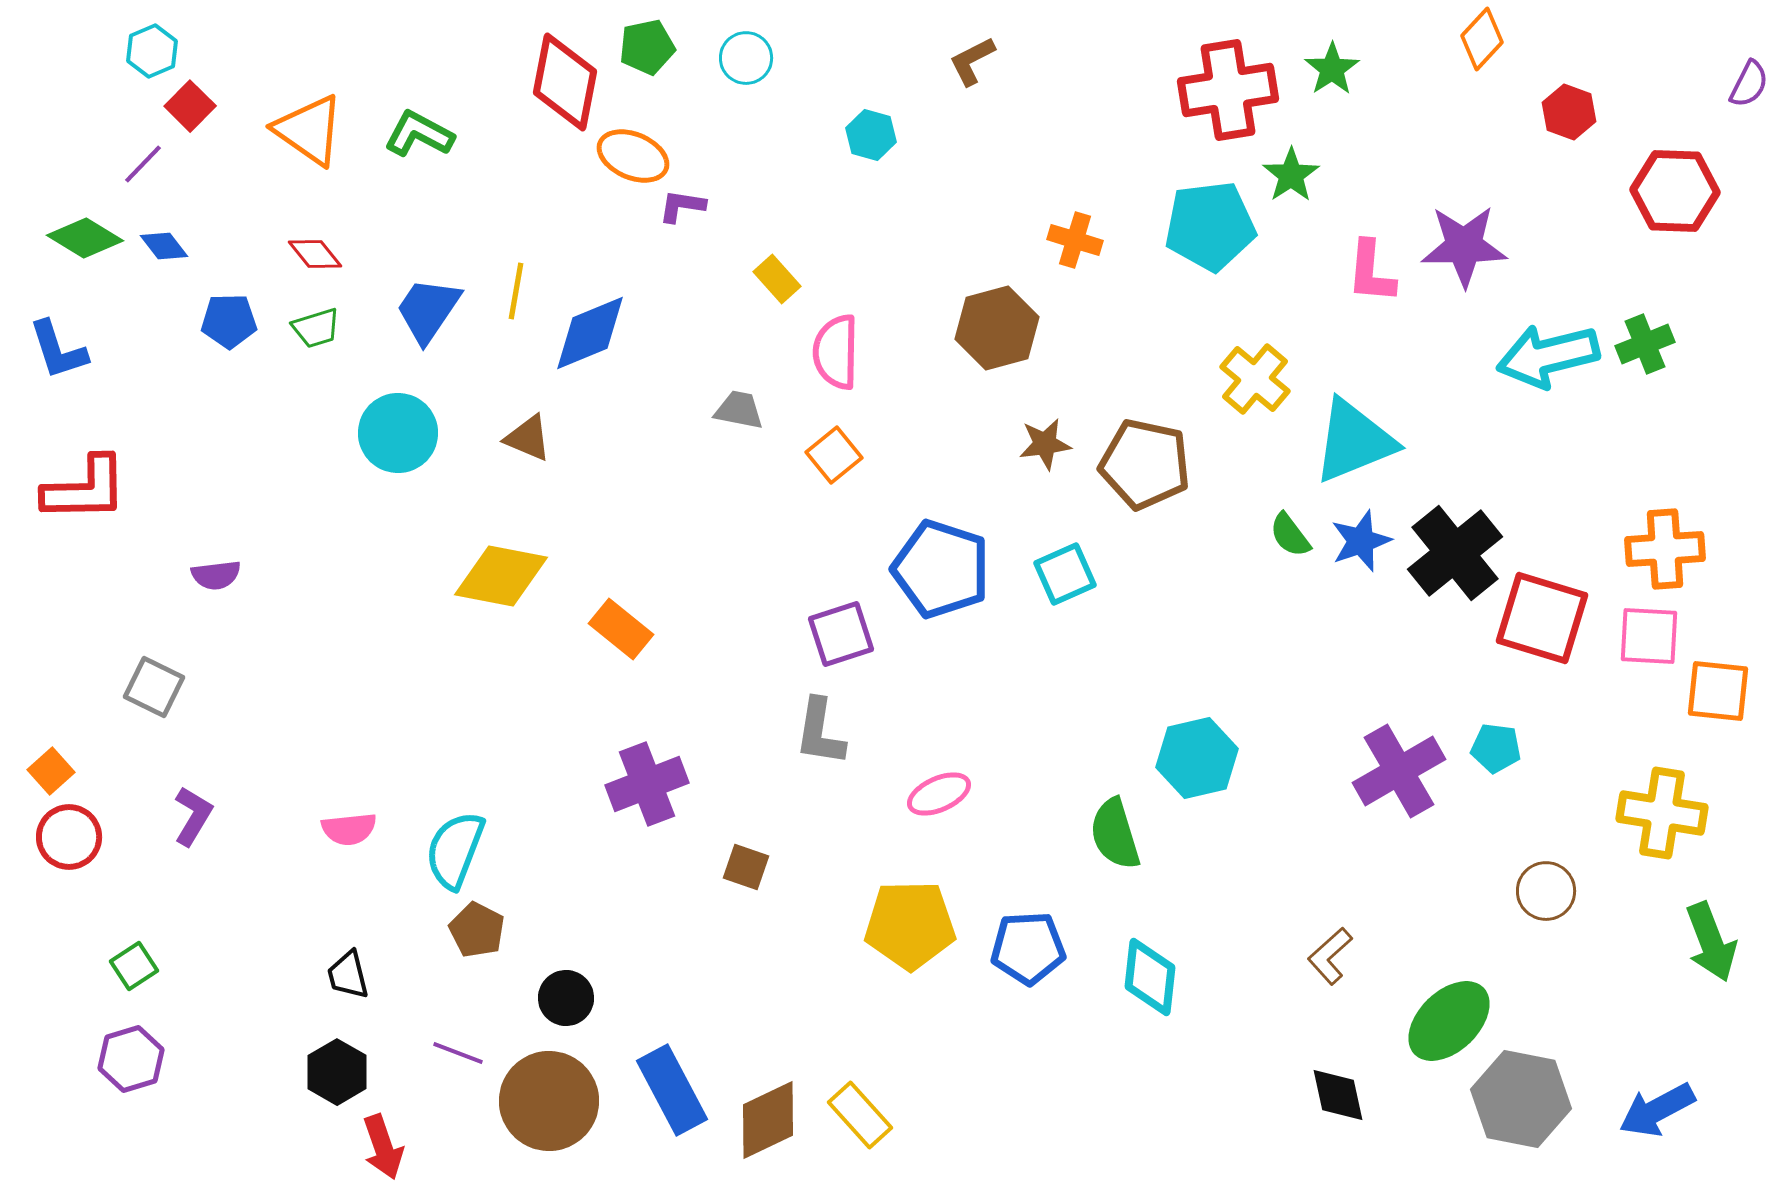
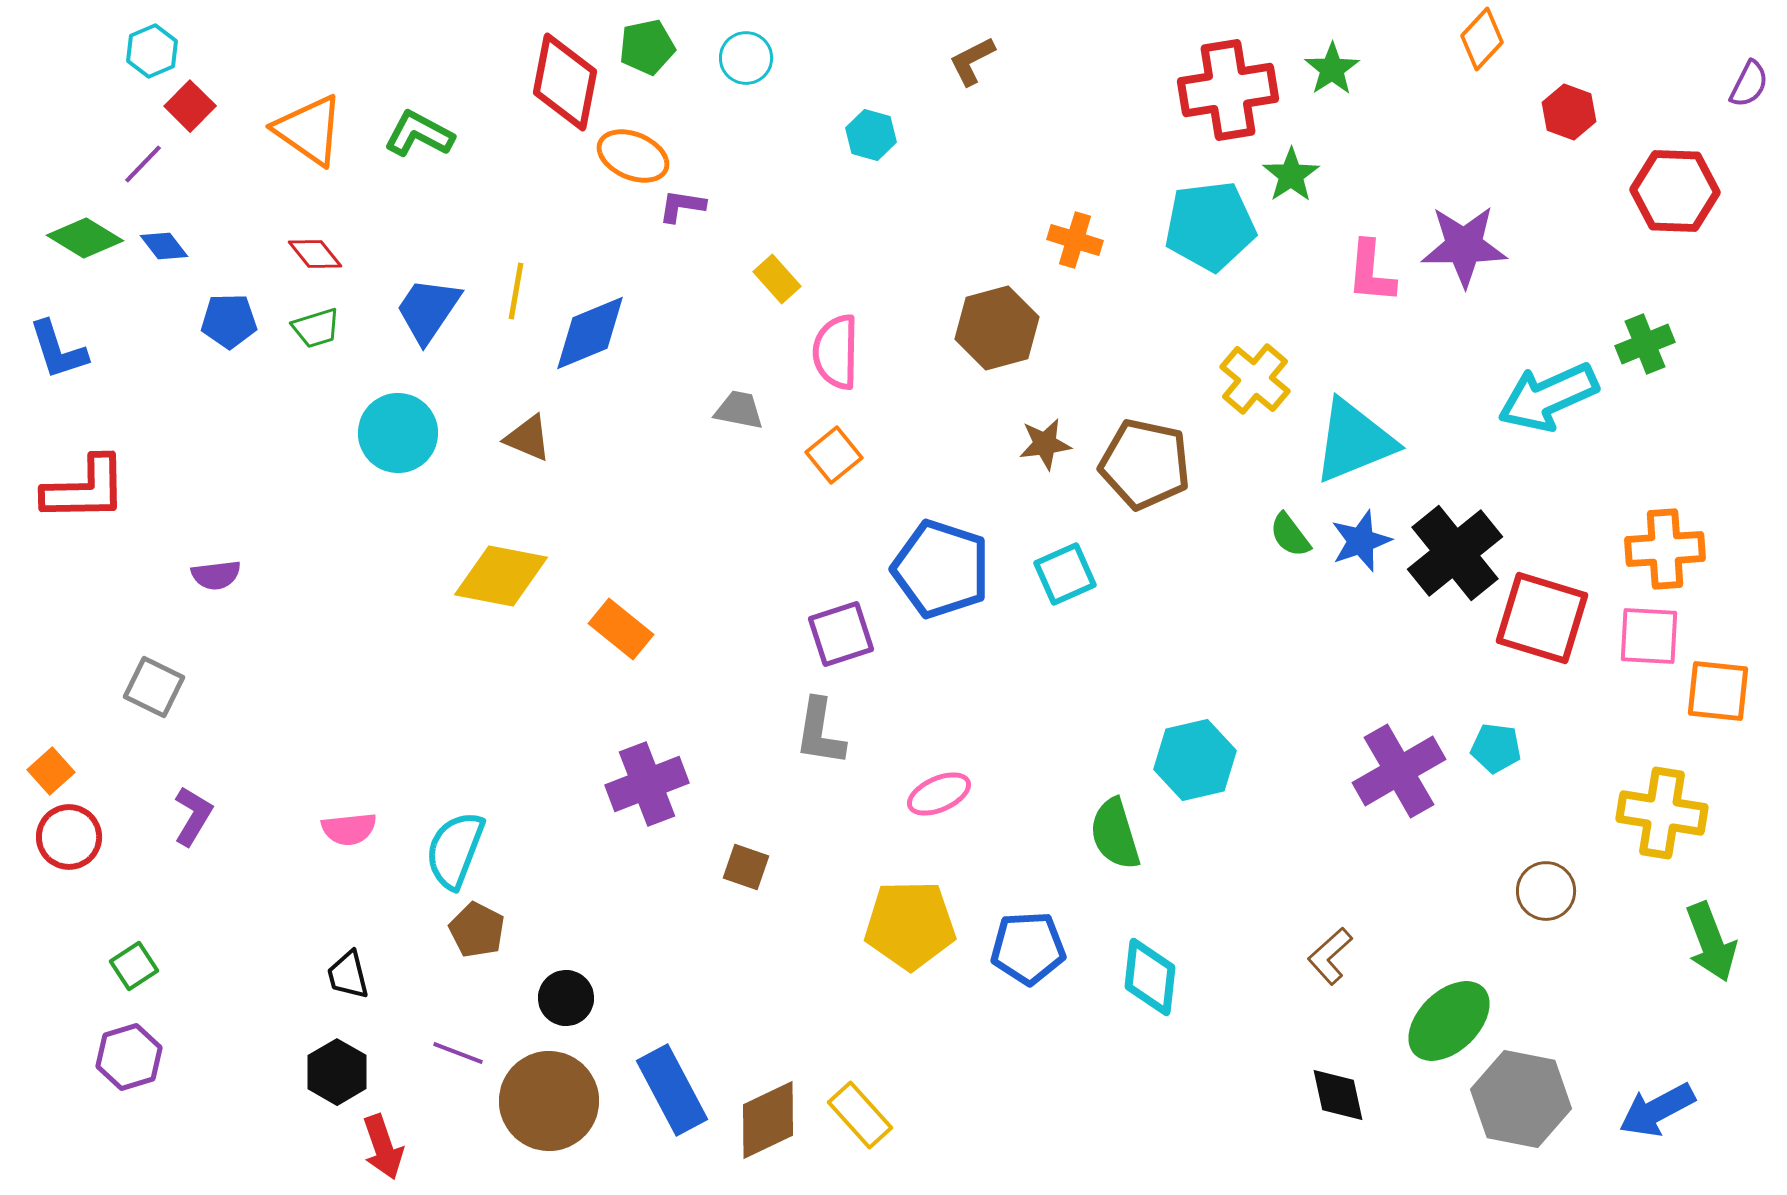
cyan arrow at (1548, 356): moved 41 px down; rotated 10 degrees counterclockwise
cyan hexagon at (1197, 758): moved 2 px left, 2 px down
purple hexagon at (131, 1059): moved 2 px left, 2 px up
